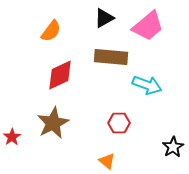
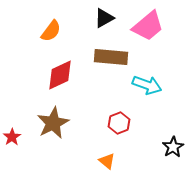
red hexagon: rotated 20 degrees counterclockwise
